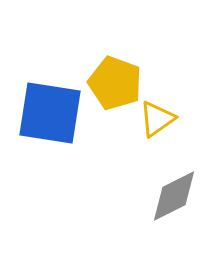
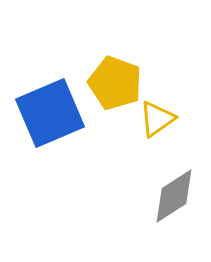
blue square: rotated 32 degrees counterclockwise
gray diamond: rotated 6 degrees counterclockwise
